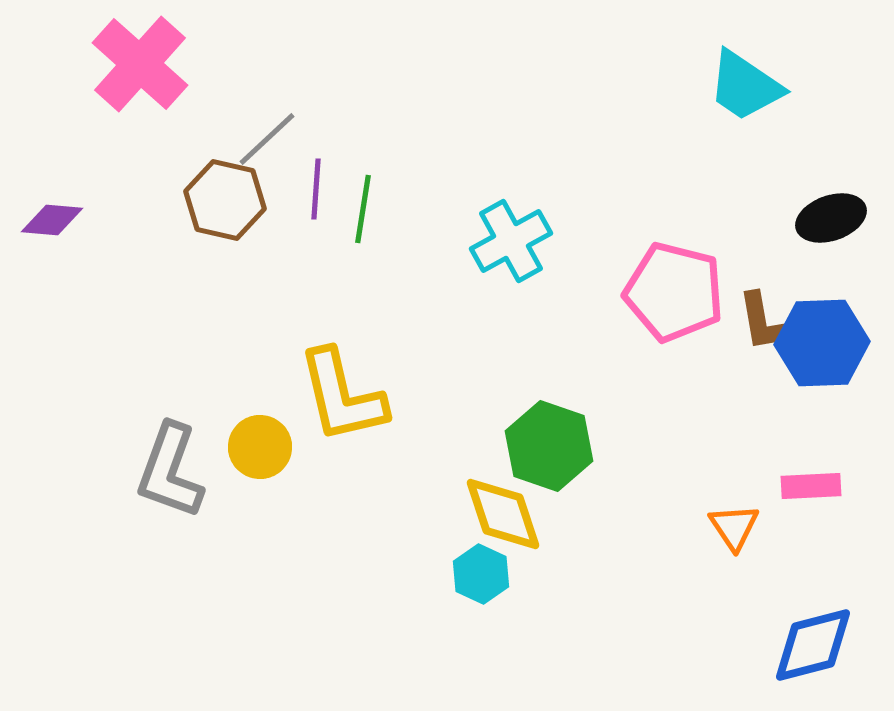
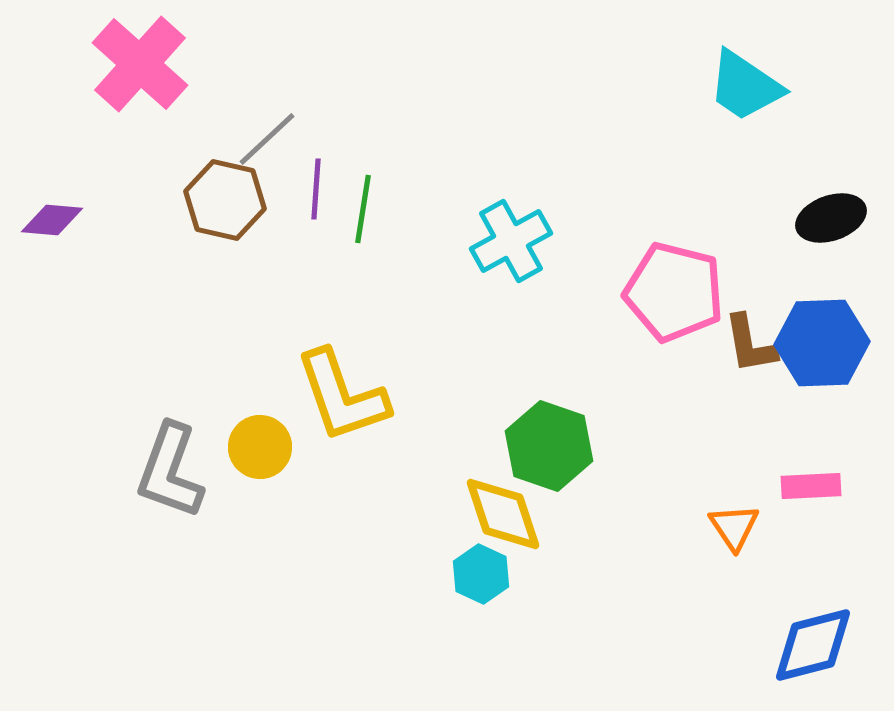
brown L-shape: moved 14 px left, 22 px down
yellow L-shape: rotated 6 degrees counterclockwise
